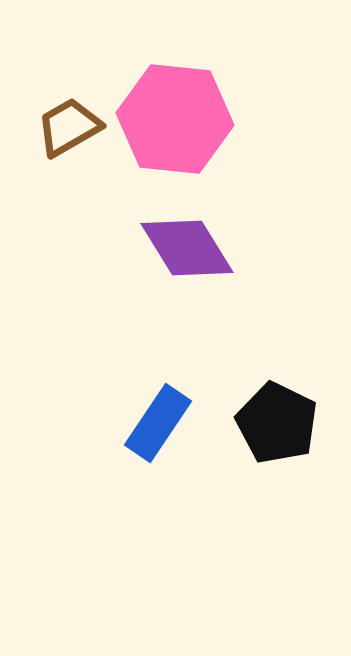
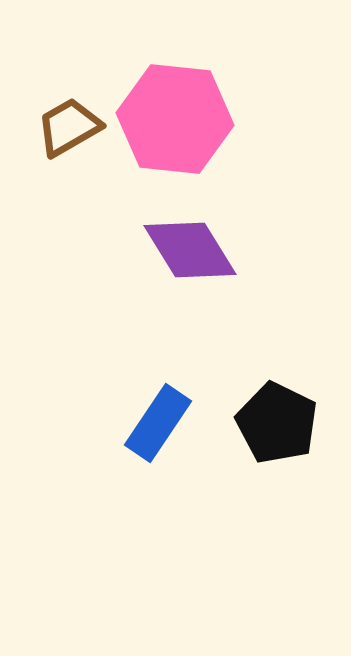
purple diamond: moved 3 px right, 2 px down
